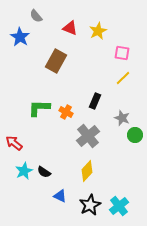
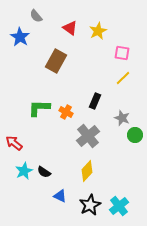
red triangle: rotated 14 degrees clockwise
